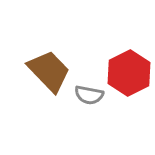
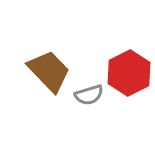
gray semicircle: rotated 28 degrees counterclockwise
